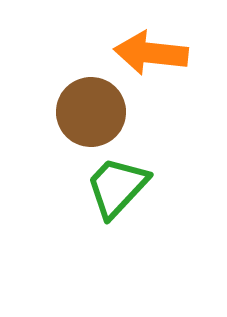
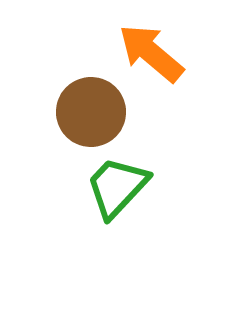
orange arrow: rotated 34 degrees clockwise
